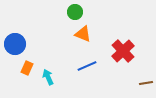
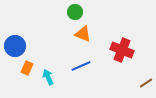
blue circle: moved 2 px down
red cross: moved 1 px left, 1 px up; rotated 25 degrees counterclockwise
blue line: moved 6 px left
brown line: rotated 24 degrees counterclockwise
